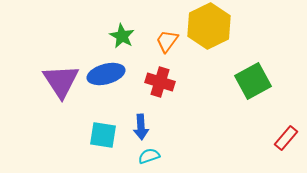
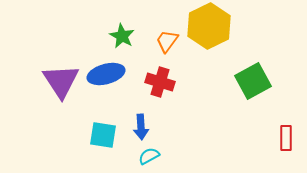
red rectangle: rotated 40 degrees counterclockwise
cyan semicircle: rotated 10 degrees counterclockwise
